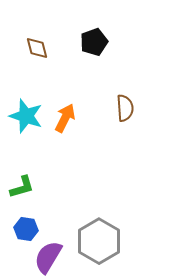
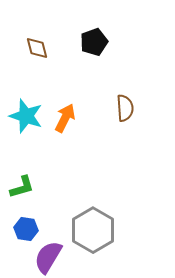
gray hexagon: moved 6 px left, 11 px up
